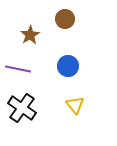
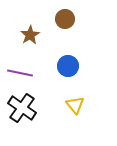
purple line: moved 2 px right, 4 px down
